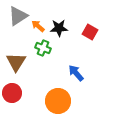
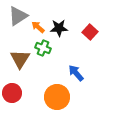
orange arrow: moved 1 px down
red square: rotated 14 degrees clockwise
brown triangle: moved 4 px right, 3 px up
orange circle: moved 1 px left, 4 px up
